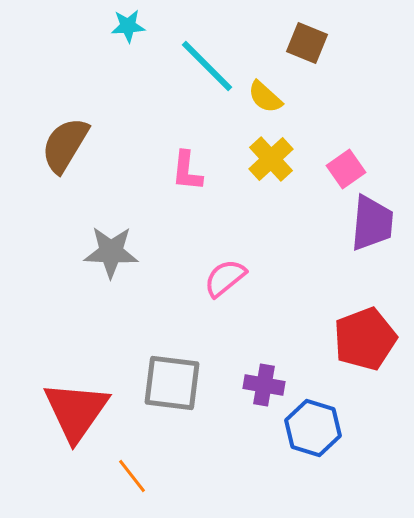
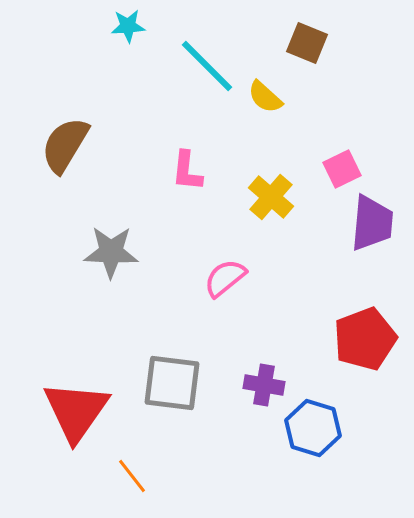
yellow cross: moved 38 px down; rotated 6 degrees counterclockwise
pink square: moved 4 px left; rotated 9 degrees clockwise
